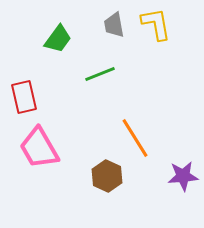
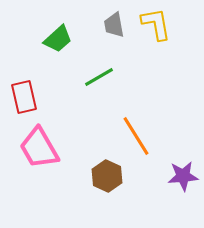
green trapezoid: rotated 12 degrees clockwise
green line: moved 1 px left, 3 px down; rotated 8 degrees counterclockwise
orange line: moved 1 px right, 2 px up
